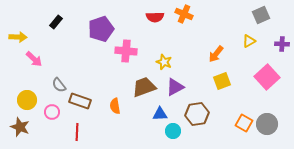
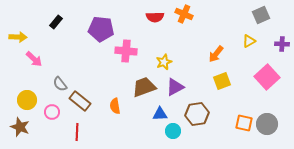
purple pentagon: rotated 25 degrees clockwise
yellow star: rotated 28 degrees clockwise
gray semicircle: moved 1 px right, 1 px up
brown rectangle: rotated 20 degrees clockwise
orange square: rotated 18 degrees counterclockwise
